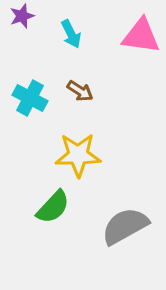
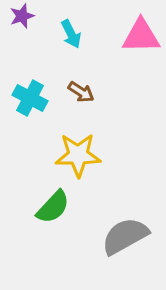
pink triangle: rotated 9 degrees counterclockwise
brown arrow: moved 1 px right, 1 px down
gray semicircle: moved 10 px down
